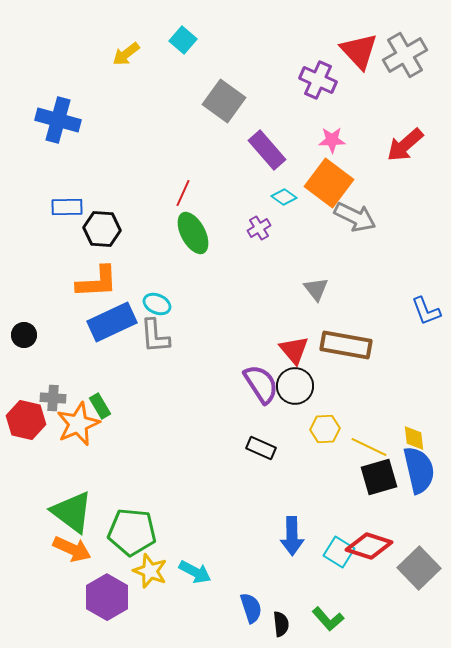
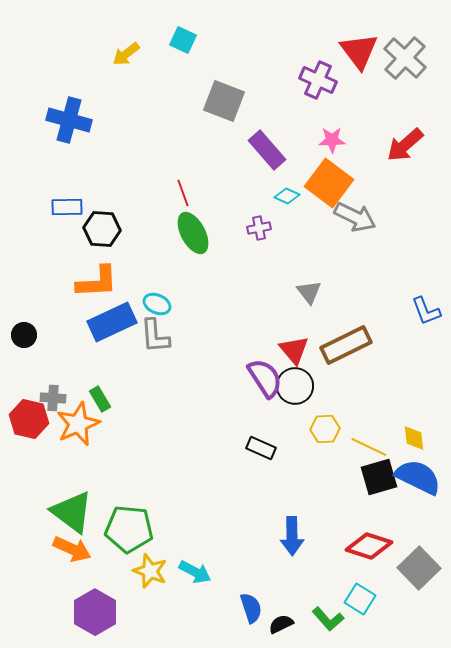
cyan square at (183, 40): rotated 16 degrees counterclockwise
red triangle at (359, 51): rotated 6 degrees clockwise
gray cross at (405, 55): moved 3 px down; rotated 18 degrees counterclockwise
gray square at (224, 101): rotated 15 degrees counterclockwise
blue cross at (58, 120): moved 11 px right
red line at (183, 193): rotated 44 degrees counterclockwise
cyan diamond at (284, 197): moved 3 px right, 1 px up; rotated 10 degrees counterclockwise
purple cross at (259, 228): rotated 20 degrees clockwise
gray triangle at (316, 289): moved 7 px left, 3 px down
brown rectangle at (346, 345): rotated 36 degrees counterclockwise
purple semicircle at (261, 384): moved 4 px right, 6 px up
green rectangle at (100, 406): moved 7 px up
red hexagon at (26, 420): moved 3 px right, 1 px up
blue semicircle at (419, 470): moved 1 px left, 7 px down; rotated 51 degrees counterclockwise
green pentagon at (132, 532): moved 3 px left, 3 px up
cyan square at (339, 552): moved 21 px right, 47 px down
purple hexagon at (107, 597): moved 12 px left, 15 px down
black semicircle at (281, 624): rotated 110 degrees counterclockwise
